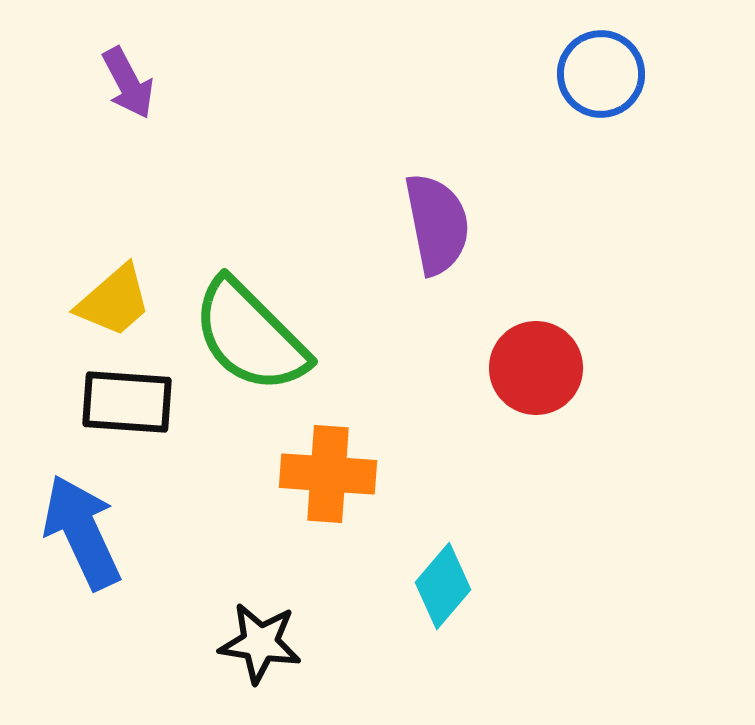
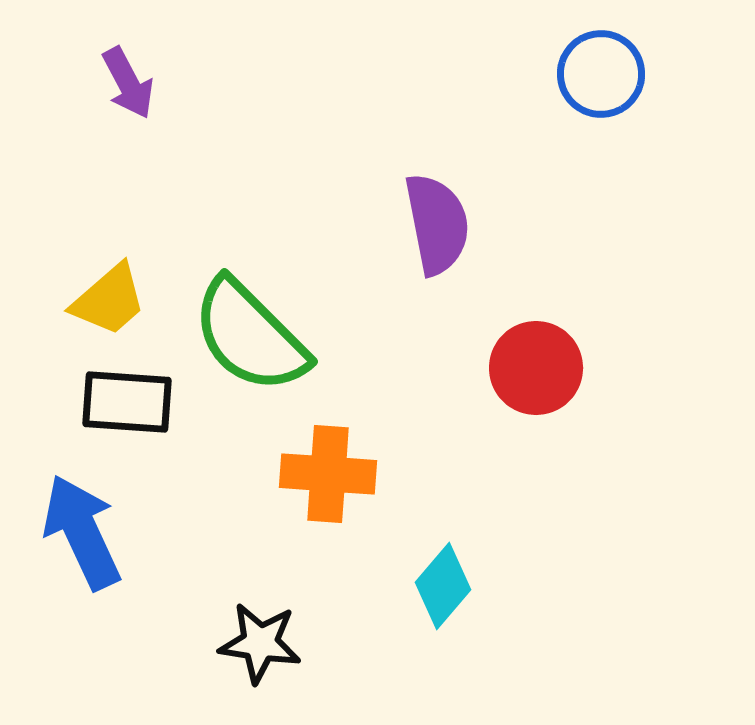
yellow trapezoid: moved 5 px left, 1 px up
